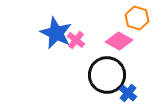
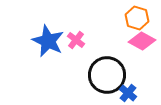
blue star: moved 8 px left, 8 px down
pink diamond: moved 23 px right
